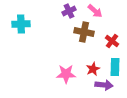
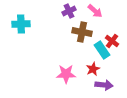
brown cross: moved 2 px left
cyan rectangle: moved 13 px left, 17 px up; rotated 36 degrees counterclockwise
